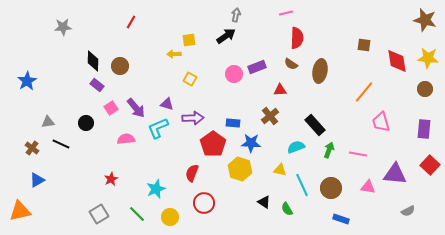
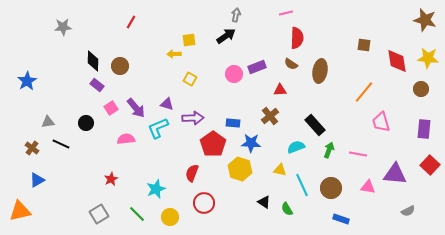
brown circle at (425, 89): moved 4 px left
